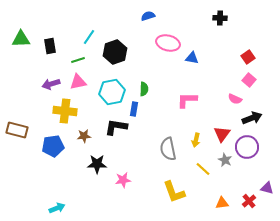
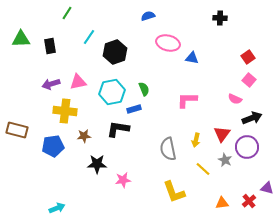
green line: moved 11 px left, 47 px up; rotated 40 degrees counterclockwise
green semicircle: rotated 24 degrees counterclockwise
blue rectangle: rotated 64 degrees clockwise
black L-shape: moved 2 px right, 2 px down
